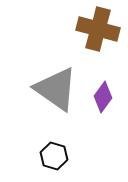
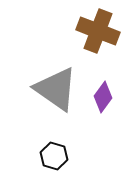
brown cross: moved 2 px down; rotated 6 degrees clockwise
